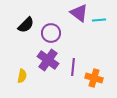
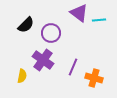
purple cross: moved 5 px left
purple line: rotated 18 degrees clockwise
